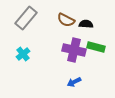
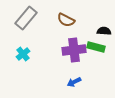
black semicircle: moved 18 px right, 7 px down
purple cross: rotated 20 degrees counterclockwise
